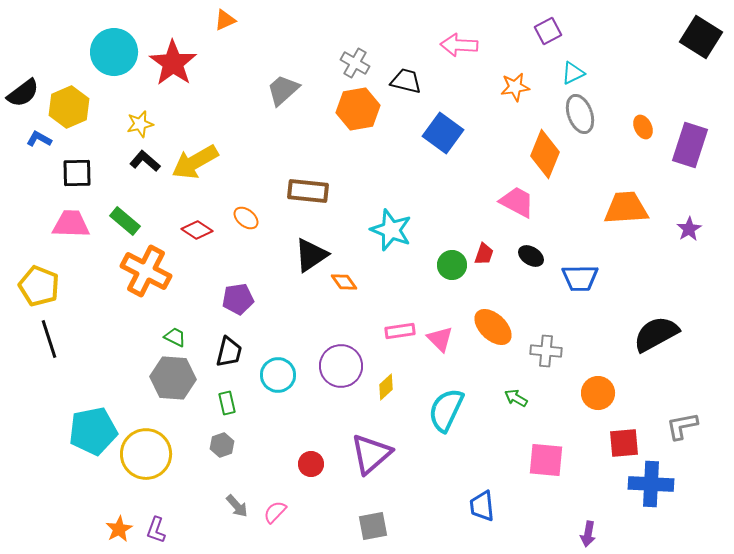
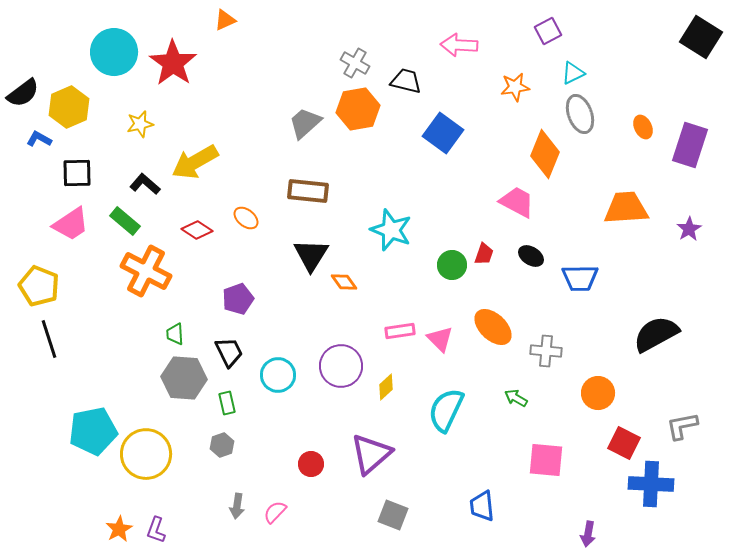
gray trapezoid at (283, 90): moved 22 px right, 33 px down
black L-shape at (145, 161): moved 23 px down
pink trapezoid at (71, 224): rotated 144 degrees clockwise
black triangle at (311, 255): rotated 24 degrees counterclockwise
purple pentagon at (238, 299): rotated 12 degrees counterclockwise
green trapezoid at (175, 337): moved 3 px up; rotated 120 degrees counterclockwise
black trapezoid at (229, 352): rotated 40 degrees counterclockwise
gray hexagon at (173, 378): moved 11 px right
red square at (624, 443): rotated 32 degrees clockwise
gray arrow at (237, 506): rotated 50 degrees clockwise
gray square at (373, 526): moved 20 px right, 11 px up; rotated 32 degrees clockwise
